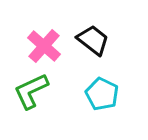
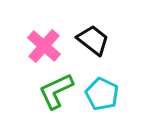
green L-shape: moved 25 px right
